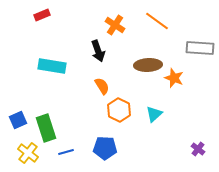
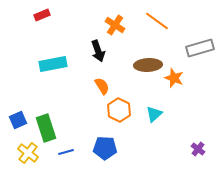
gray rectangle: rotated 20 degrees counterclockwise
cyan rectangle: moved 1 px right, 2 px up; rotated 20 degrees counterclockwise
